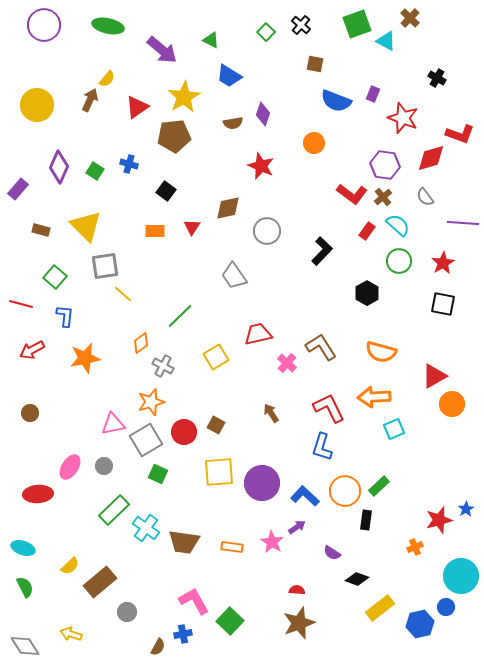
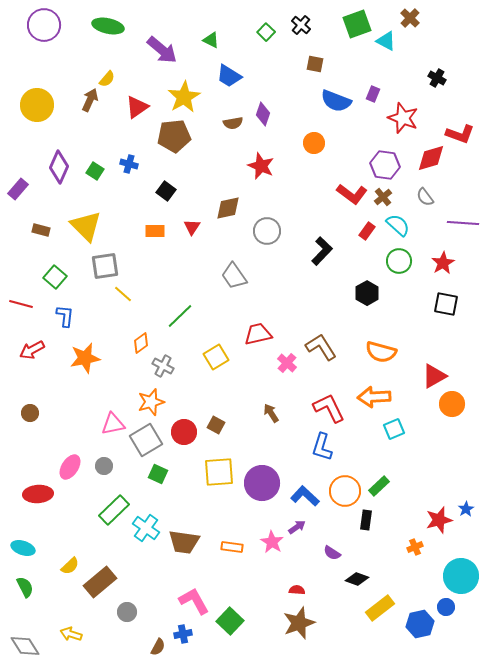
black square at (443, 304): moved 3 px right
